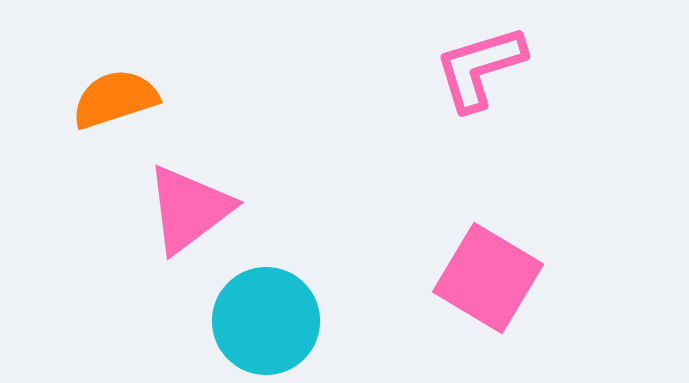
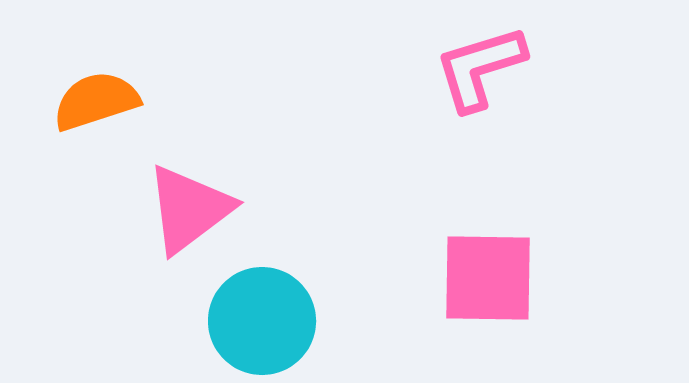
orange semicircle: moved 19 px left, 2 px down
pink square: rotated 30 degrees counterclockwise
cyan circle: moved 4 px left
